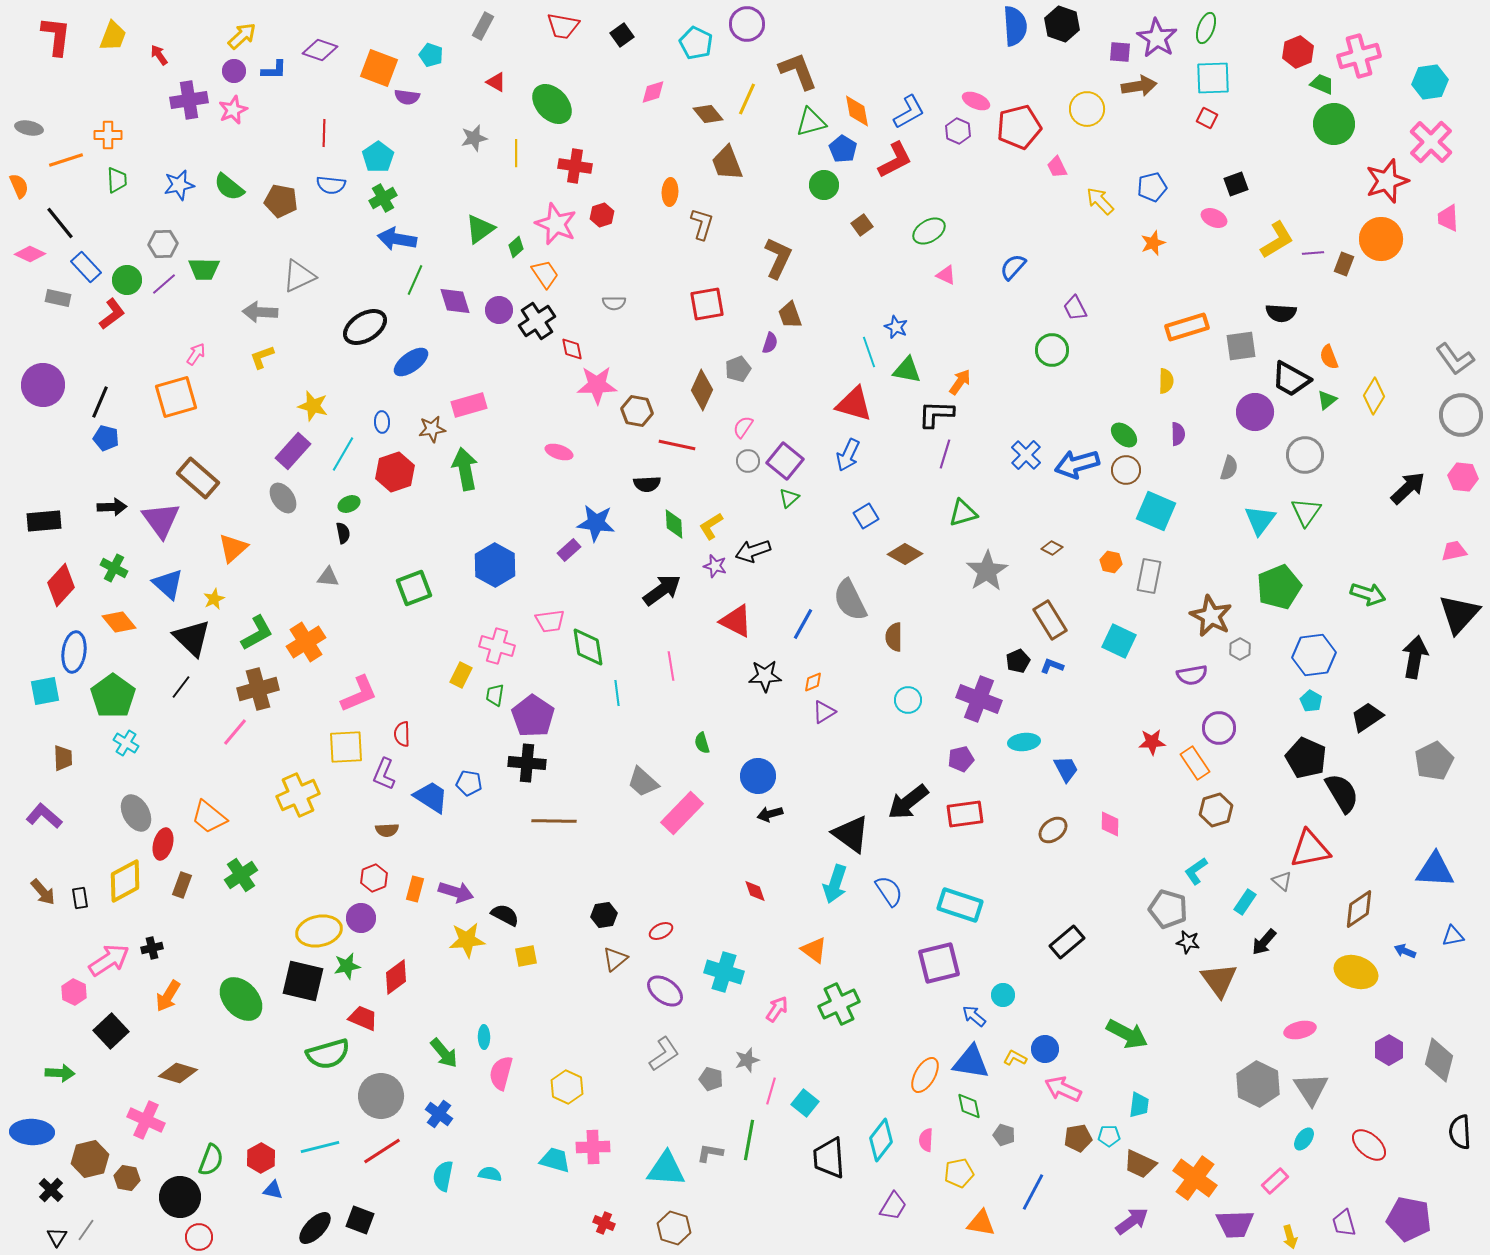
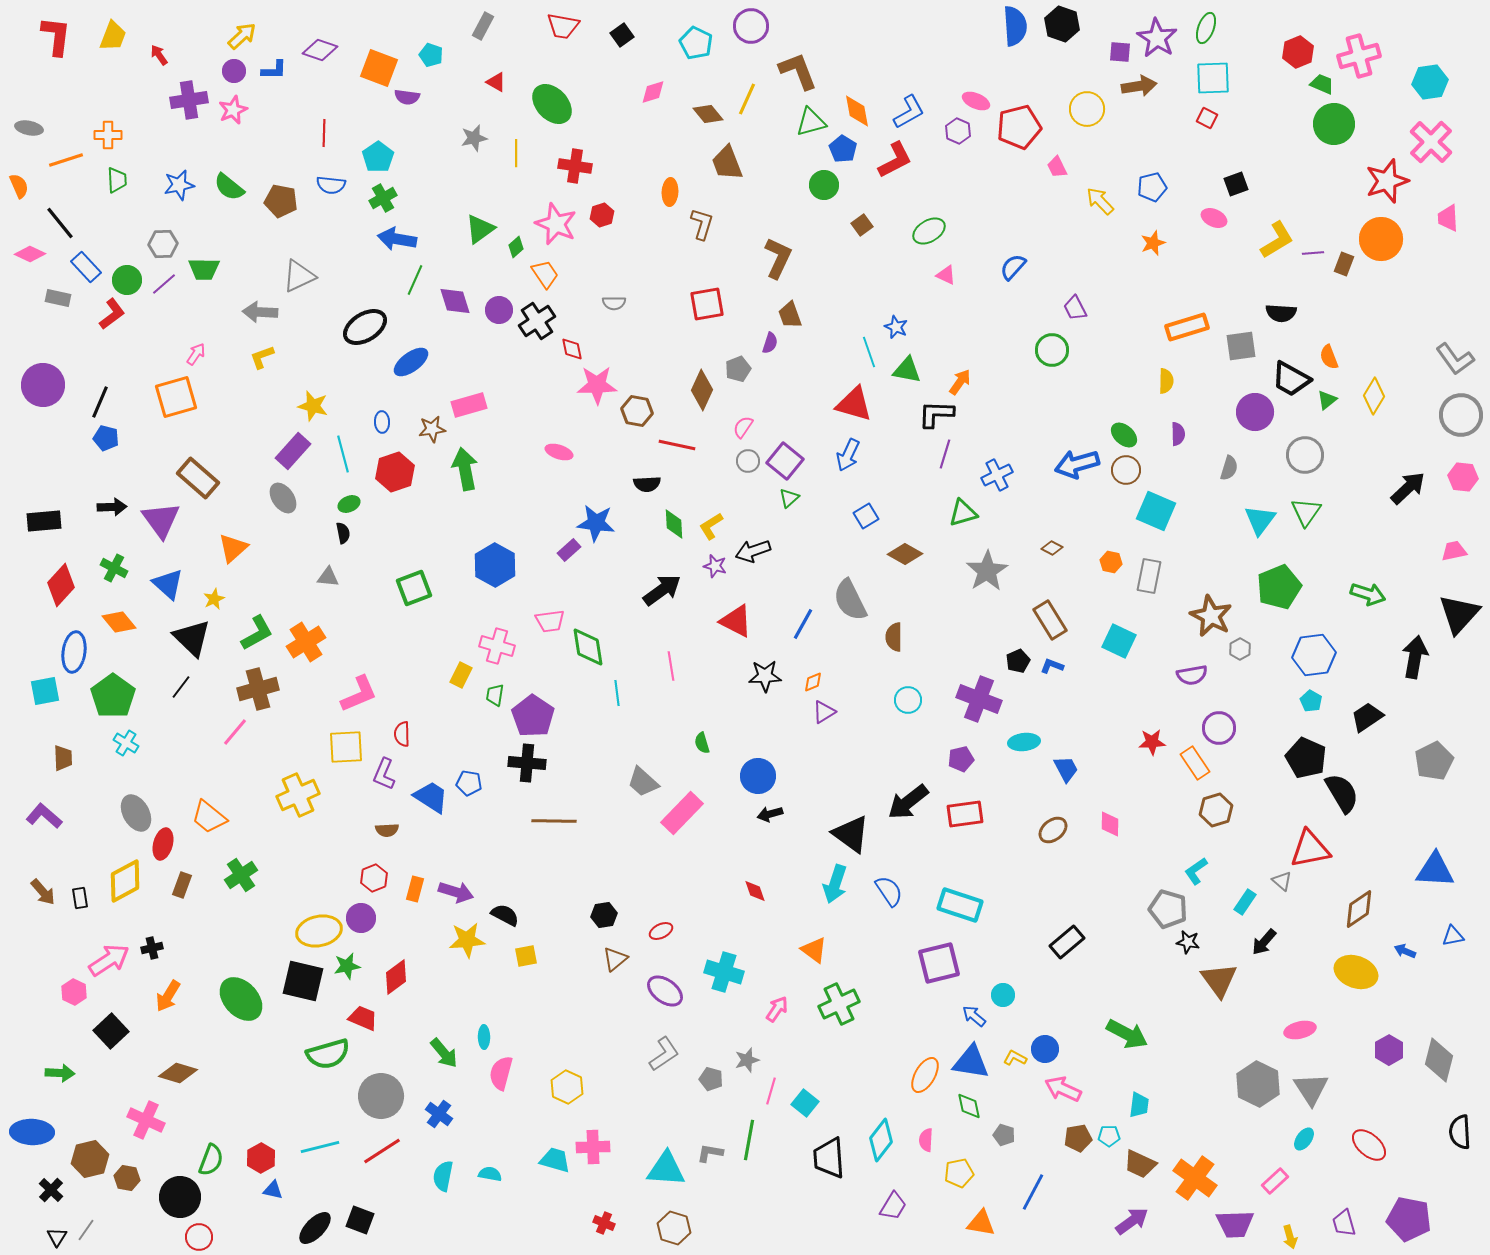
purple circle at (747, 24): moved 4 px right, 2 px down
cyan line at (343, 454): rotated 45 degrees counterclockwise
blue cross at (1026, 455): moved 29 px left, 20 px down; rotated 20 degrees clockwise
